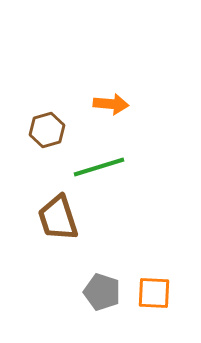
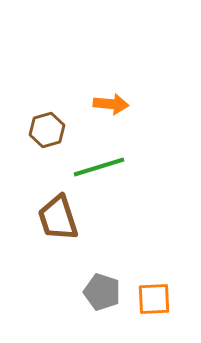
orange square: moved 6 px down; rotated 6 degrees counterclockwise
